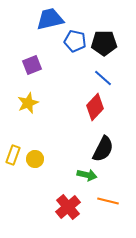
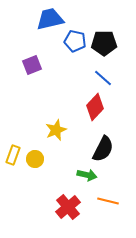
yellow star: moved 28 px right, 27 px down
